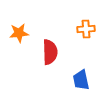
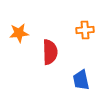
orange cross: moved 1 px left, 1 px down
